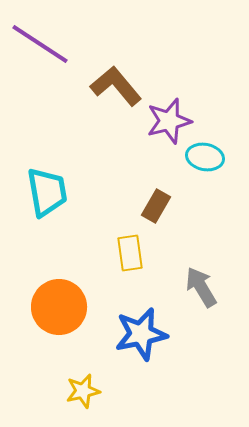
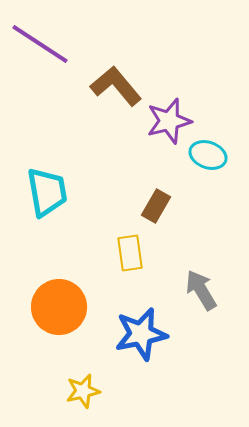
cyan ellipse: moved 3 px right, 2 px up; rotated 9 degrees clockwise
gray arrow: moved 3 px down
